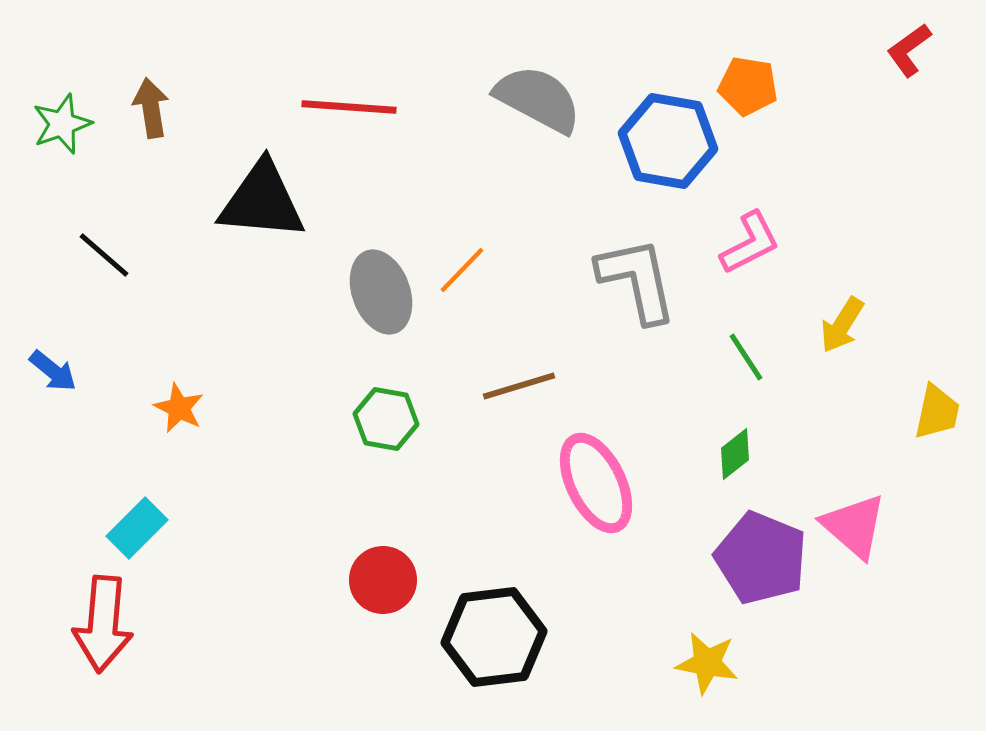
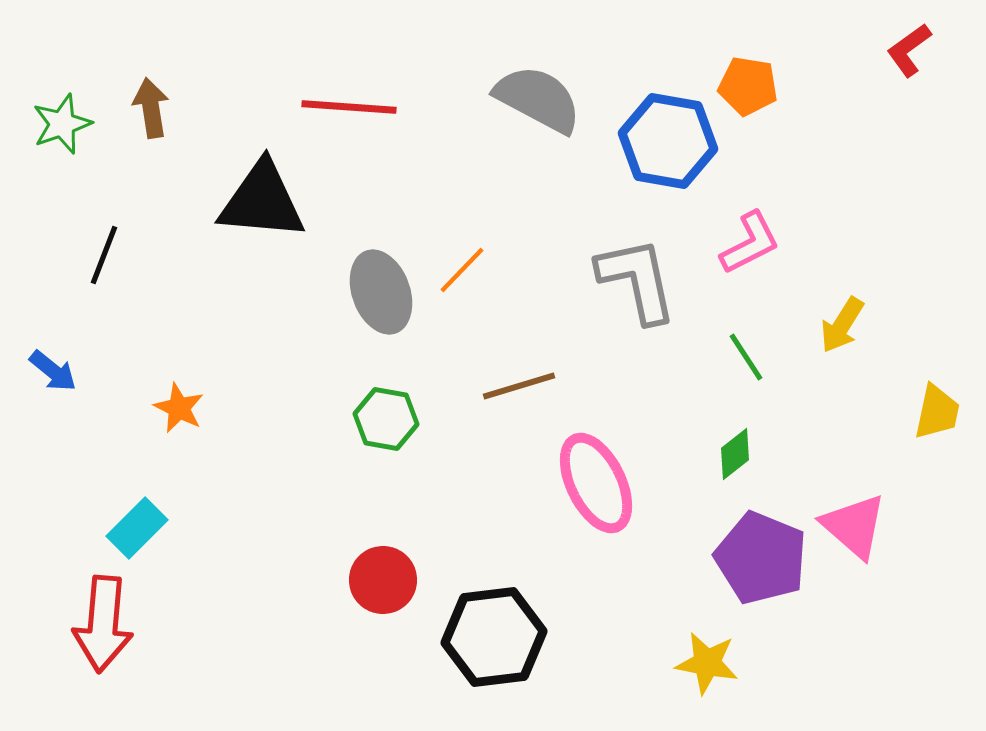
black line: rotated 70 degrees clockwise
